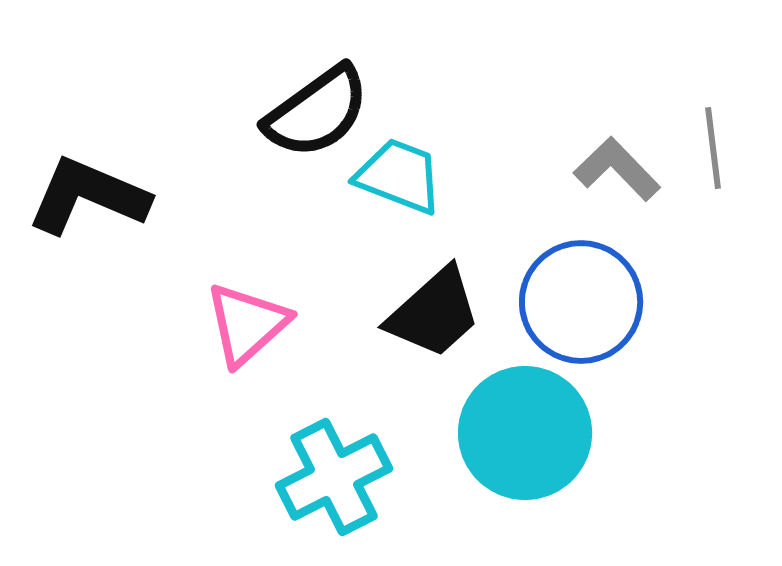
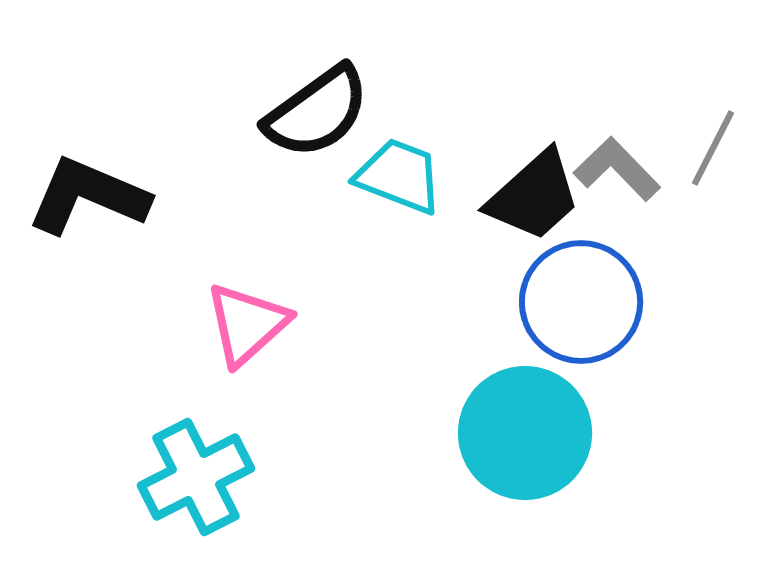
gray line: rotated 34 degrees clockwise
black trapezoid: moved 100 px right, 117 px up
cyan cross: moved 138 px left
